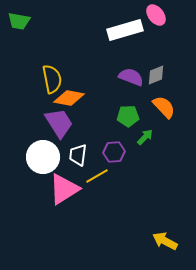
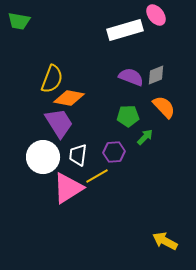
yellow semicircle: rotated 32 degrees clockwise
pink triangle: moved 4 px right, 1 px up
